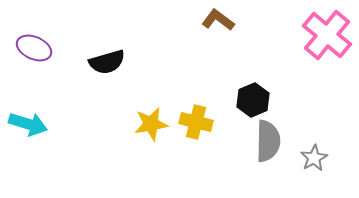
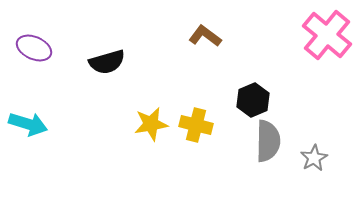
brown L-shape: moved 13 px left, 16 px down
yellow cross: moved 3 px down
